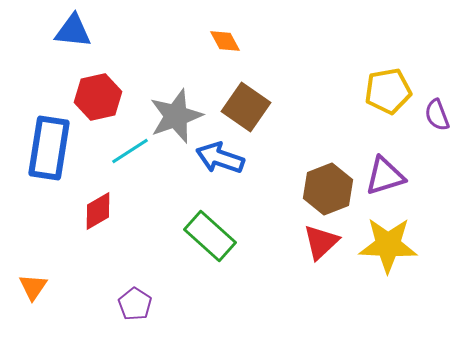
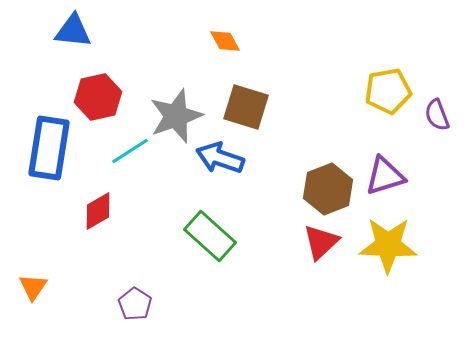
brown square: rotated 18 degrees counterclockwise
